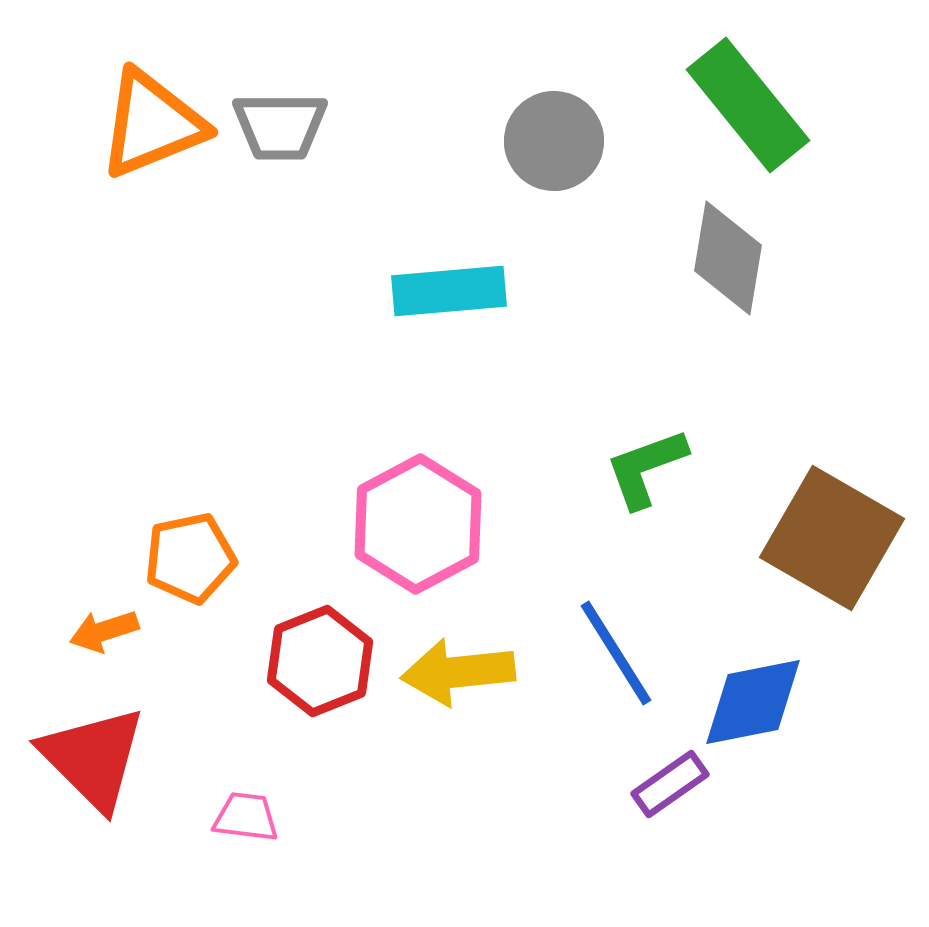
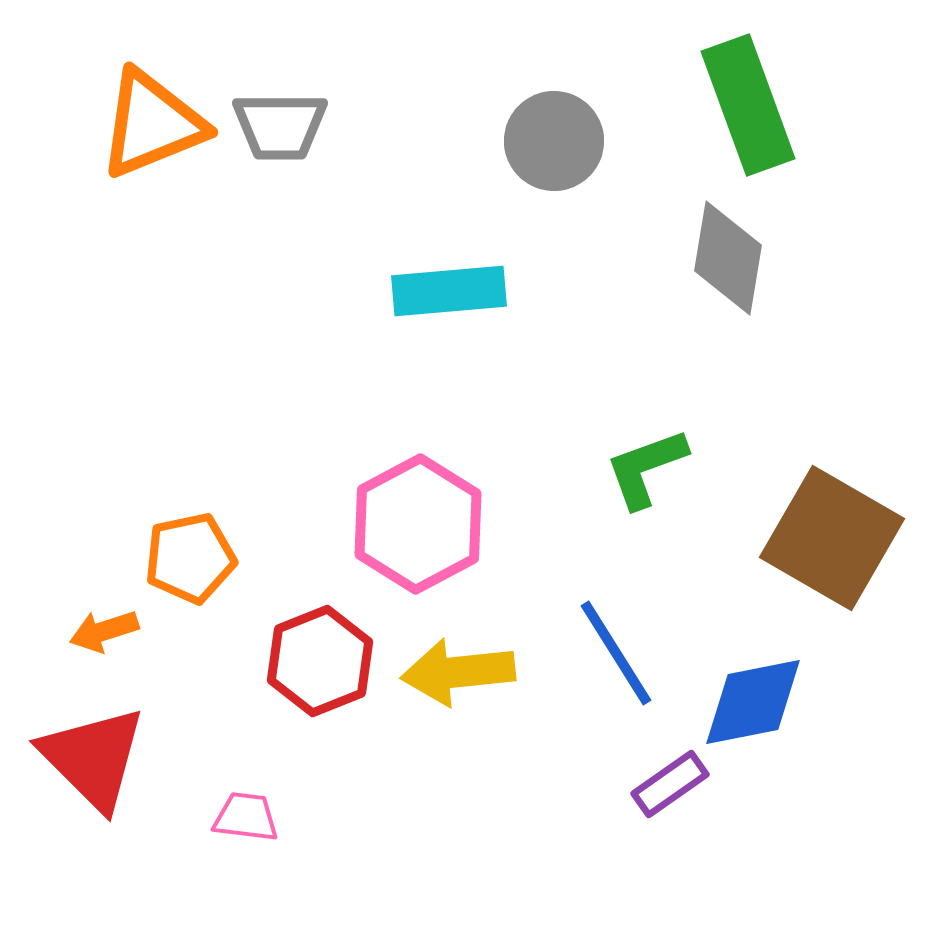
green rectangle: rotated 19 degrees clockwise
